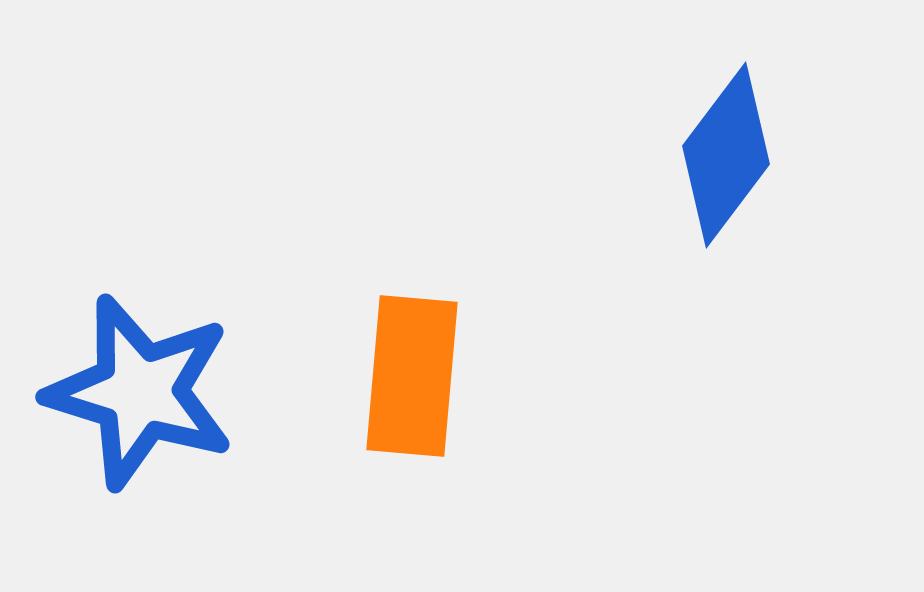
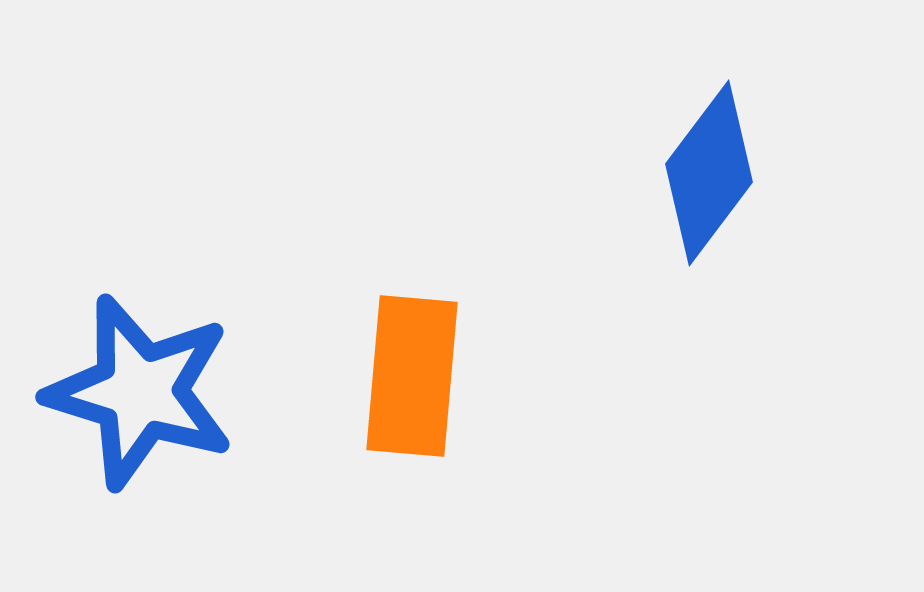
blue diamond: moved 17 px left, 18 px down
